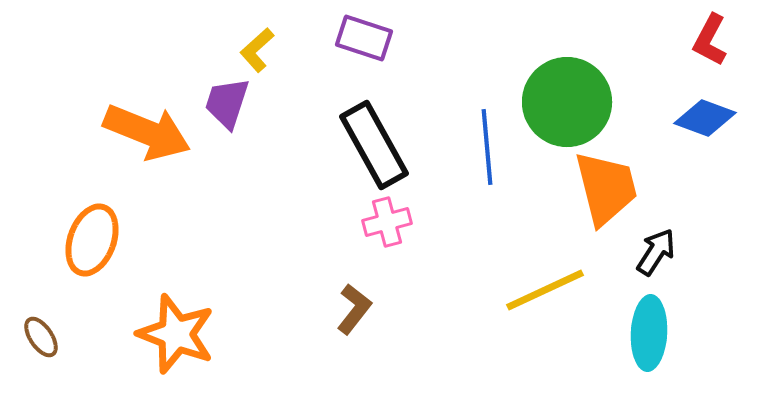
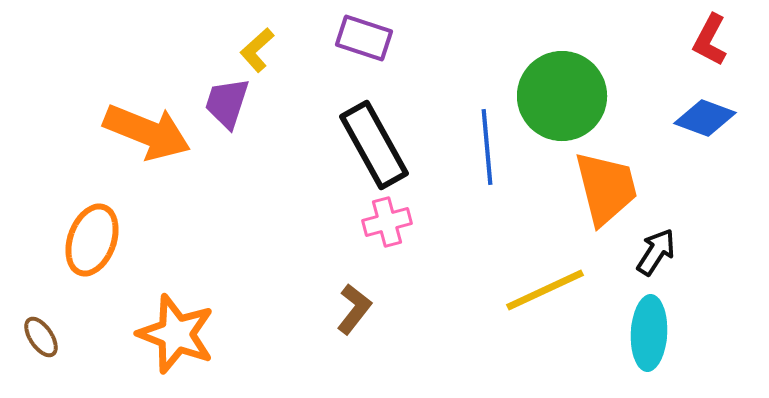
green circle: moved 5 px left, 6 px up
